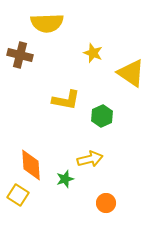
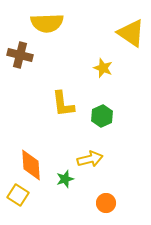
yellow star: moved 10 px right, 15 px down
yellow triangle: moved 40 px up
yellow L-shape: moved 3 px left, 4 px down; rotated 72 degrees clockwise
